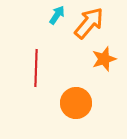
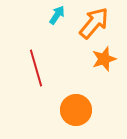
orange arrow: moved 5 px right
red line: rotated 18 degrees counterclockwise
orange circle: moved 7 px down
